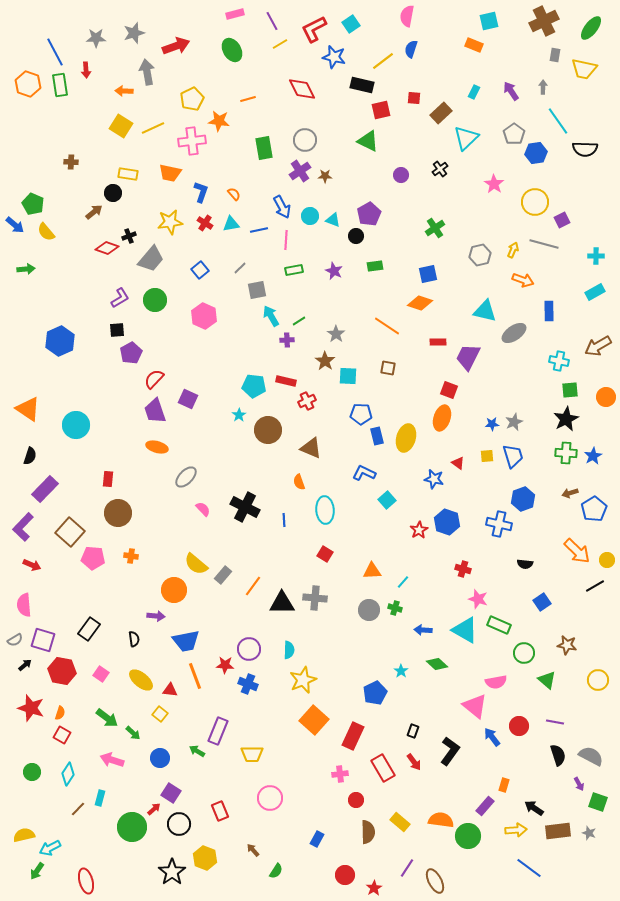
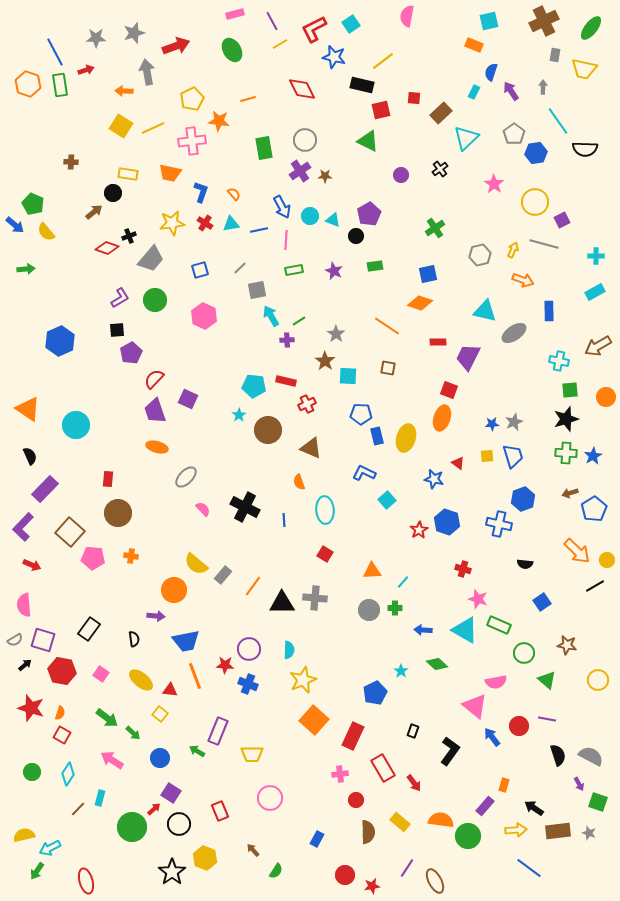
blue semicircle at (411, 49): moved 80 px right, 23 px down
red arrow at (86, 70): rotated 105 degrees counterclockwise
yellow star at (170, 222): moved 2 px right, 1 px down
blue square at (200, 270): rotated 24 degrees clockwise
red cross at (307, 401): moved 3 px down
black star at (566, 419): rotated 10 degrees clockwise
black semicircle at (30, 456): rotated 42 degrees counterclockwise
green cross at (395, 608): rotated 16 degrees counterclockwise
purple line at (555, 722): moved 8 px left, 3 px up
pink arrow at (112, 760): rotated 15 degrees clockwise
red arrow at (414, 762): moved 21 px down
red star at (374, 888): moved 2 px left, 2 px up; rotated 21 degrees clockwise
